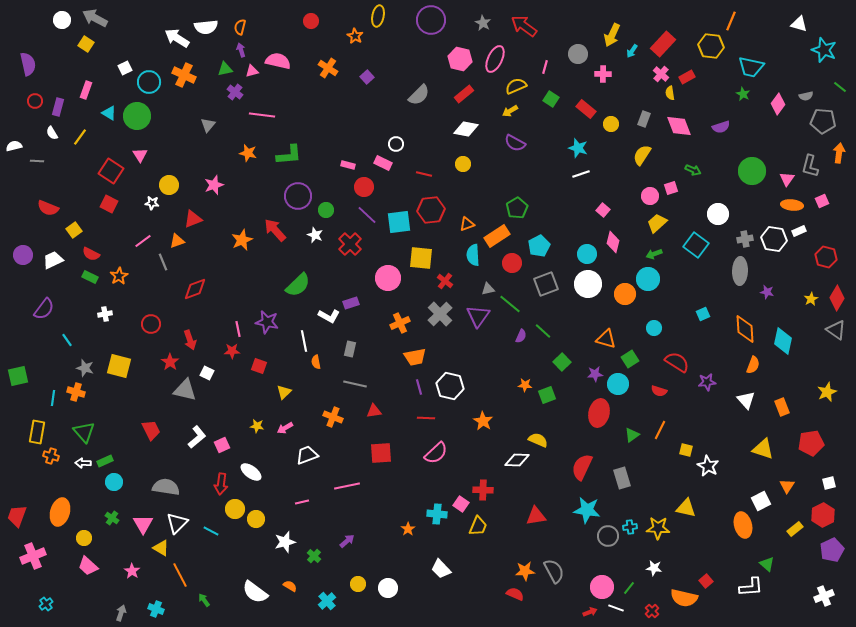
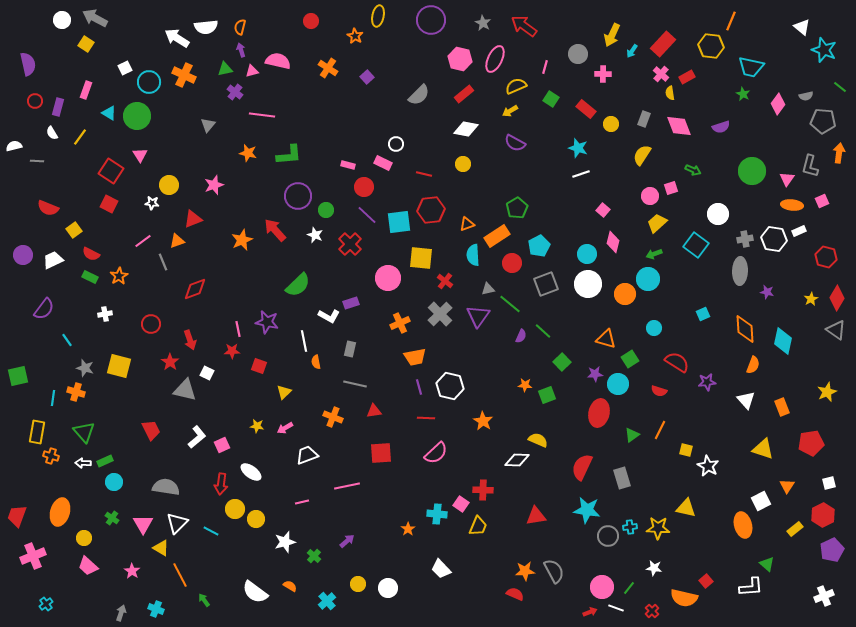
white triangle at (799, 24): moved 3 px right, 3 px down; rotated 24 degrees clockwise
